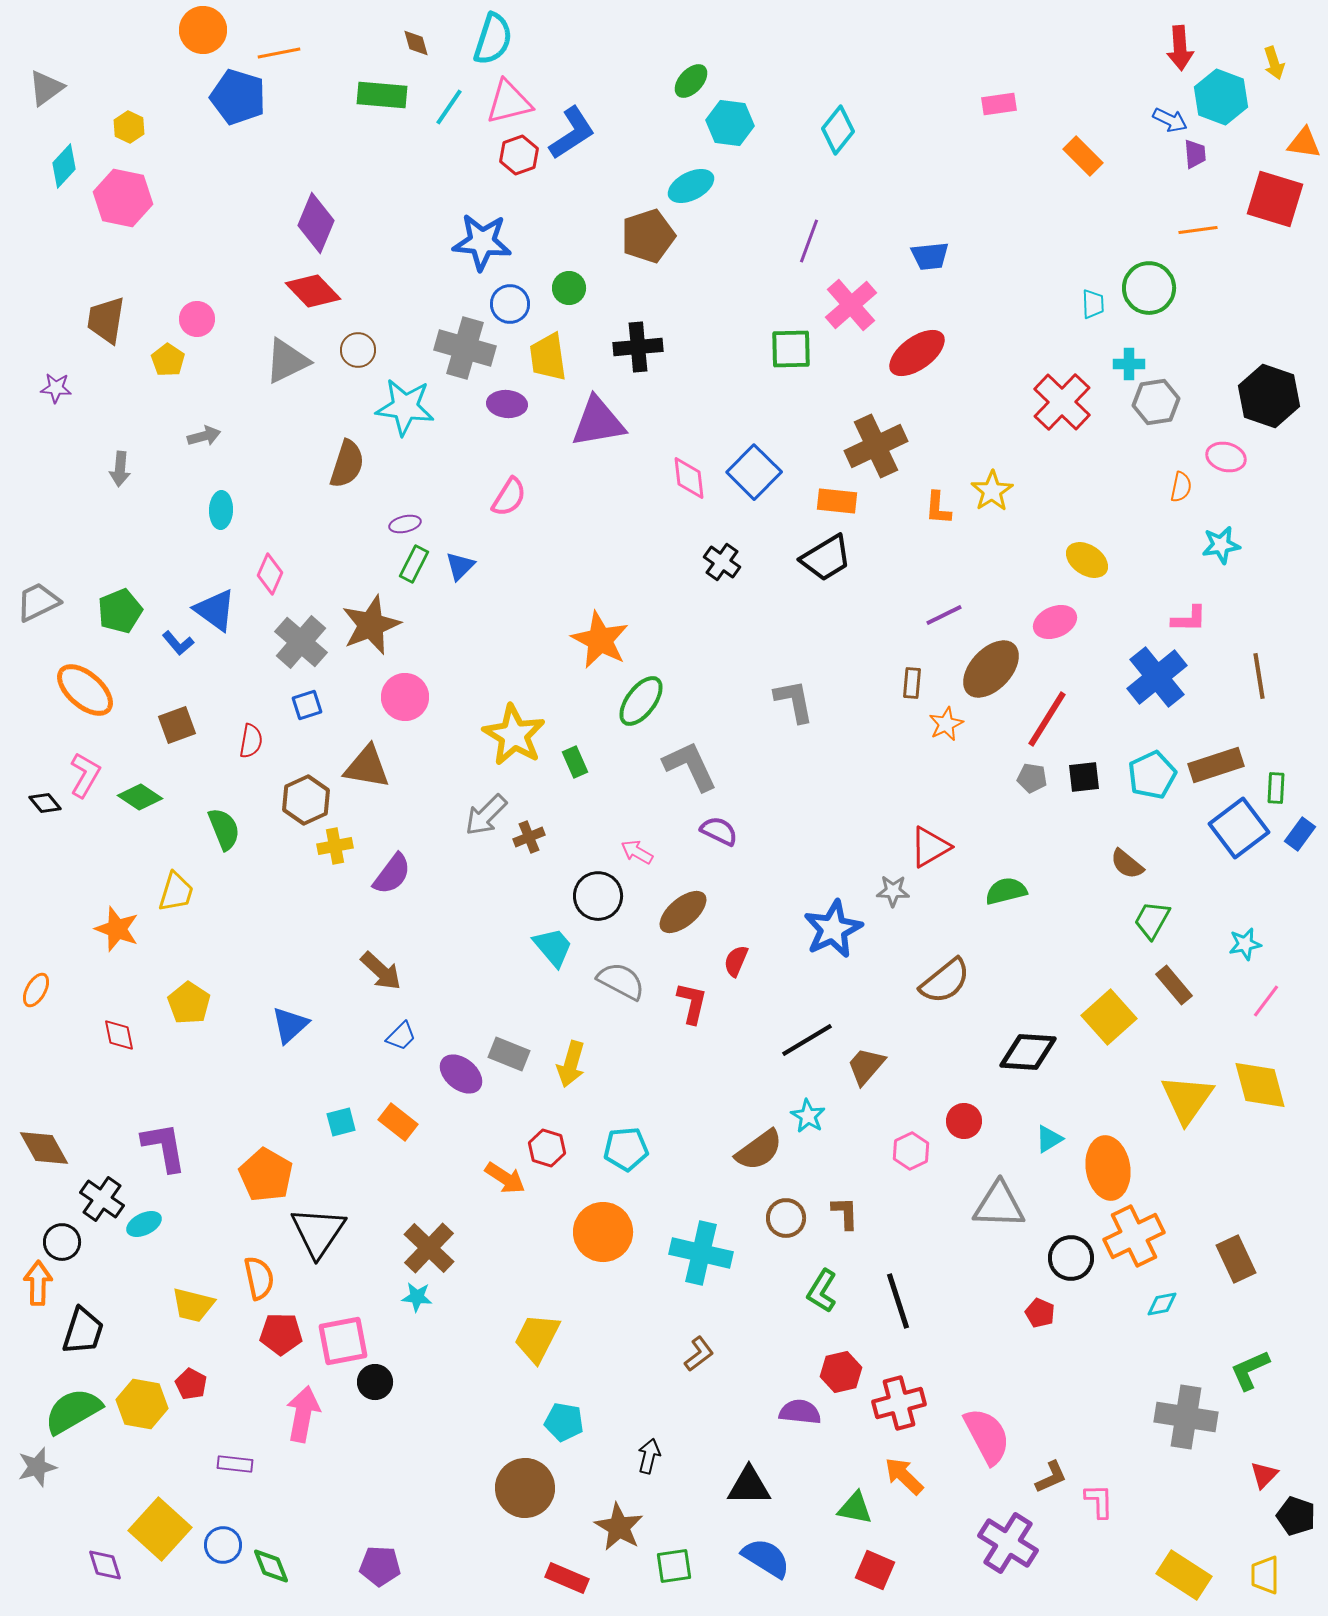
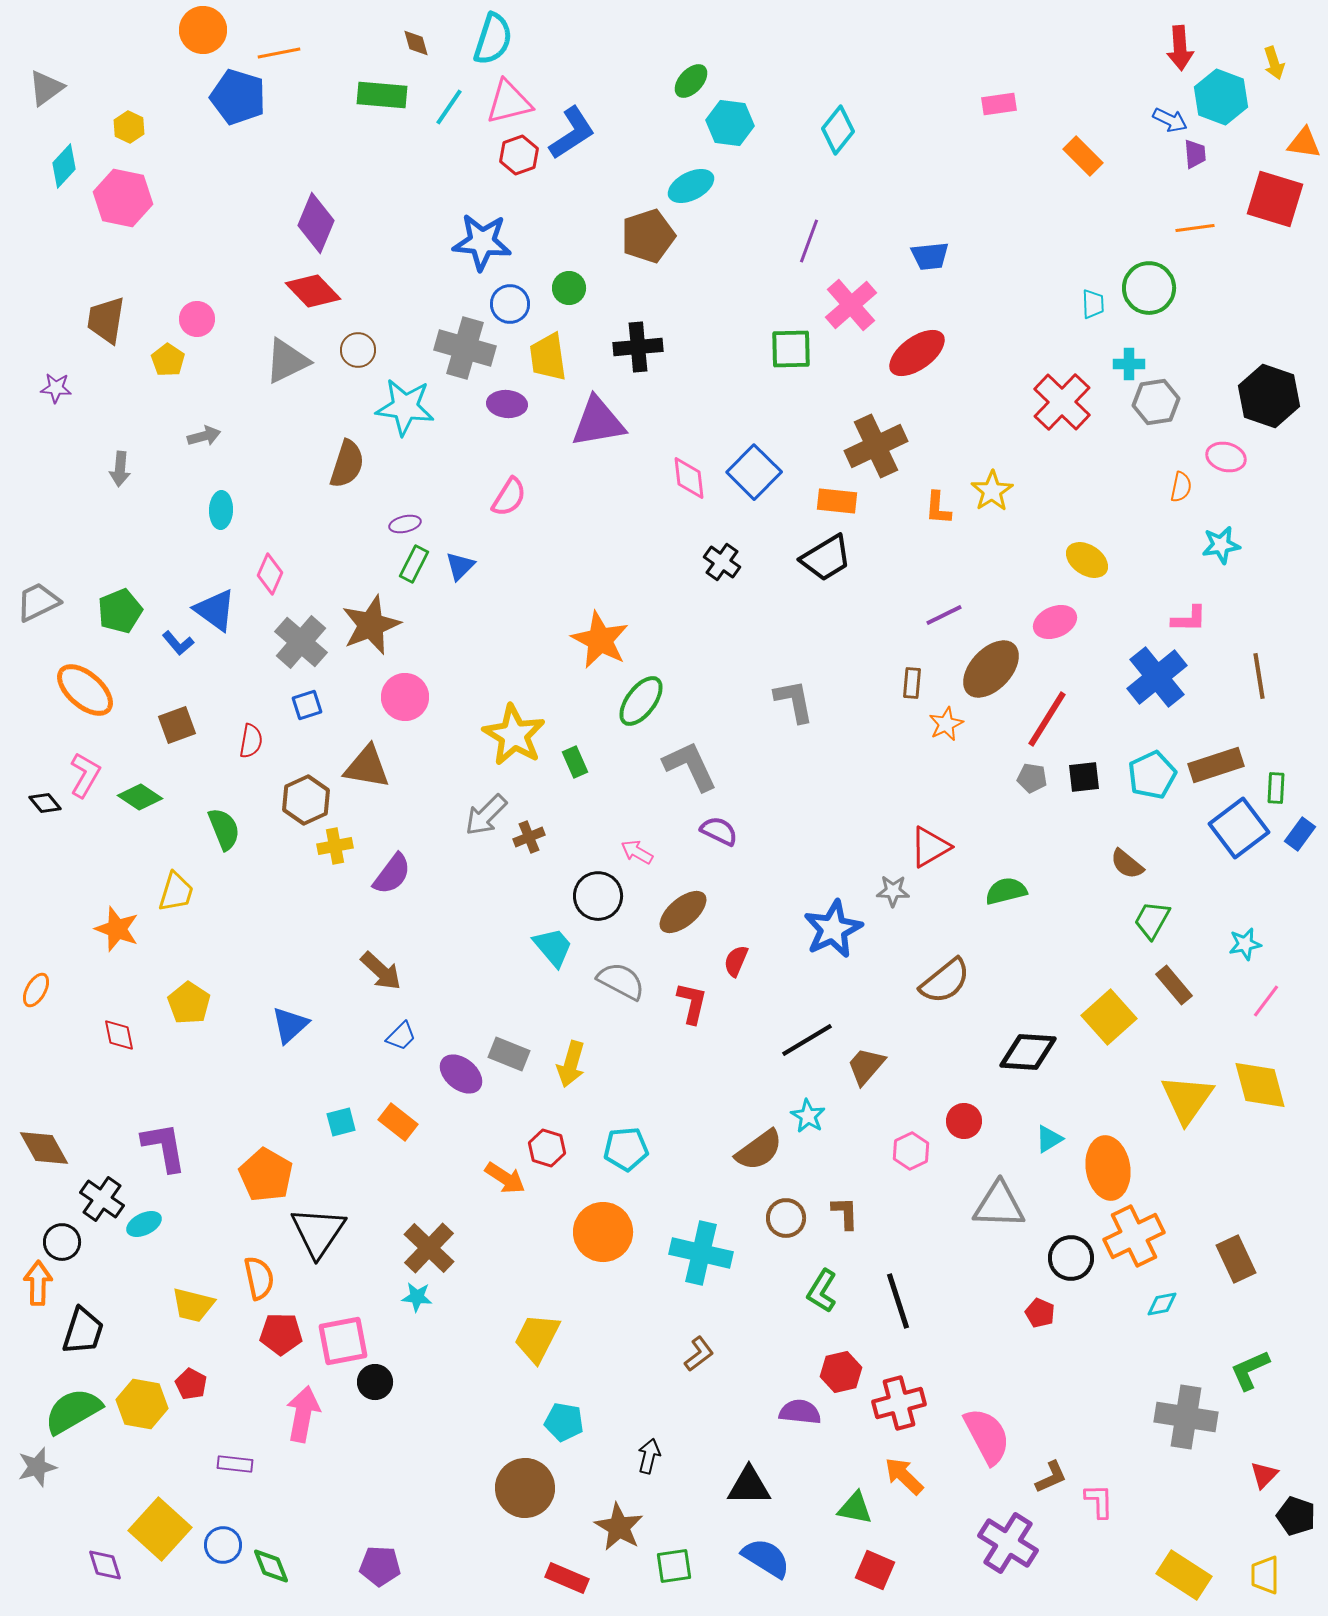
orange line at (1198, 230): moved 3 px left, 2 px up
